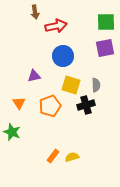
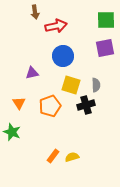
green square: moved 2 px up
purple triangle: moved 2 px left, 3 px up
